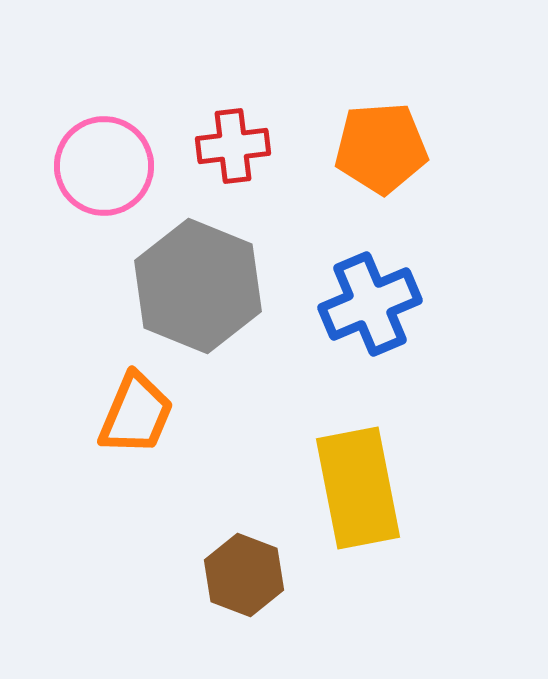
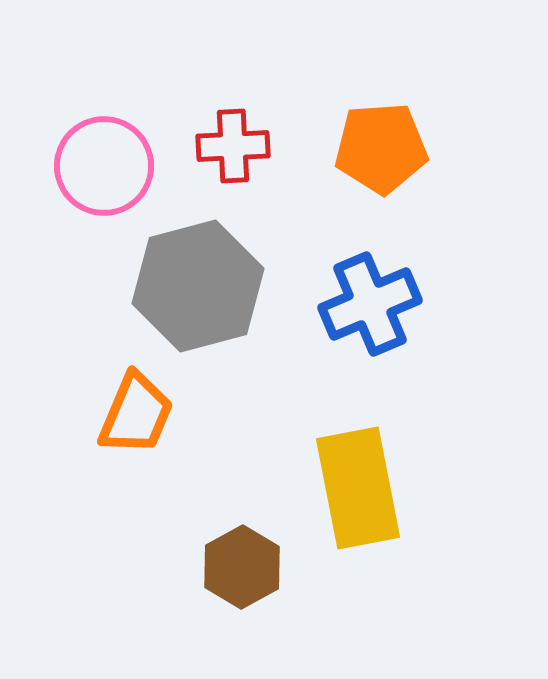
red cross: rotated 4 degrees clockwise
gray hexagon: rotated 23 degrees clockwise
brown hexagon: moved 2 px left, 8 px up; rotated 10 degrees clockwise
